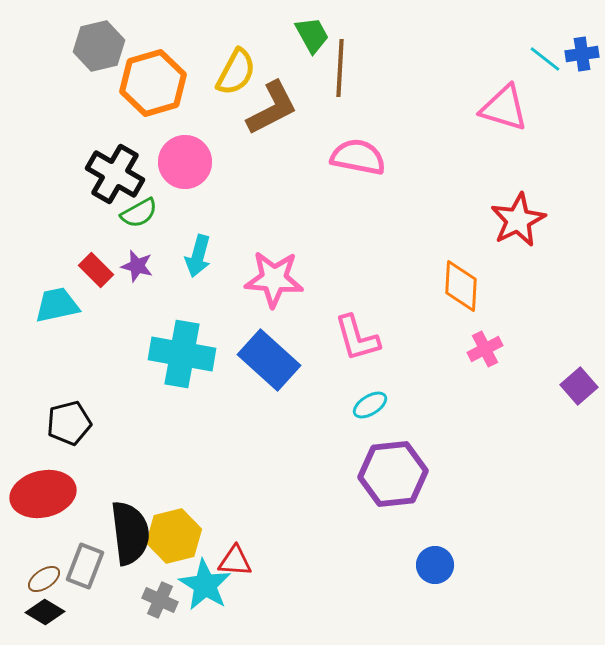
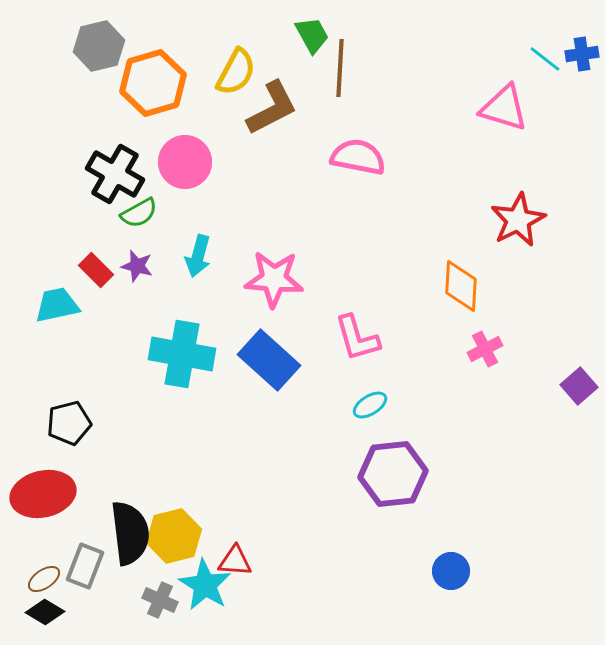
blue circle: moved 16 px right, 6 px down
